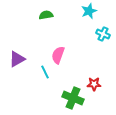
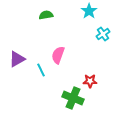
cyan star: rotated 14 degrees counterclockwise
cyan cross: rotated 32 degrees clockwise
cyan line: moved 4 px left, 2 px up
red star: moved 4 px left, 3 px up
